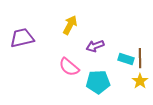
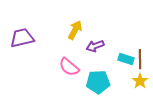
yellow arrow: moved 5 px right, 5 px down
brown line: moved 1 px down
